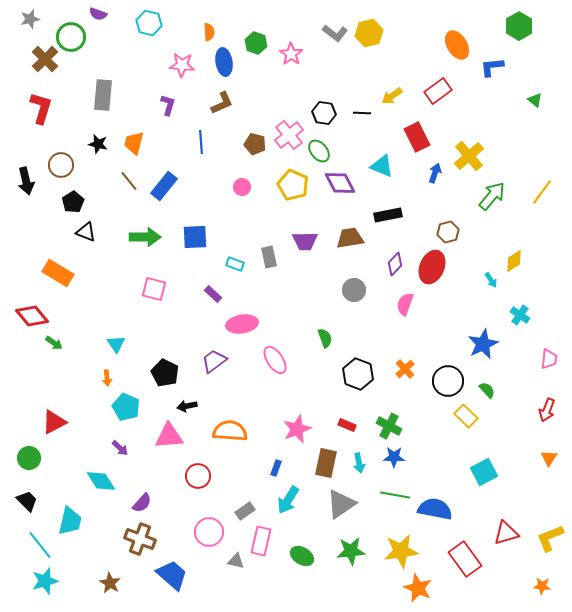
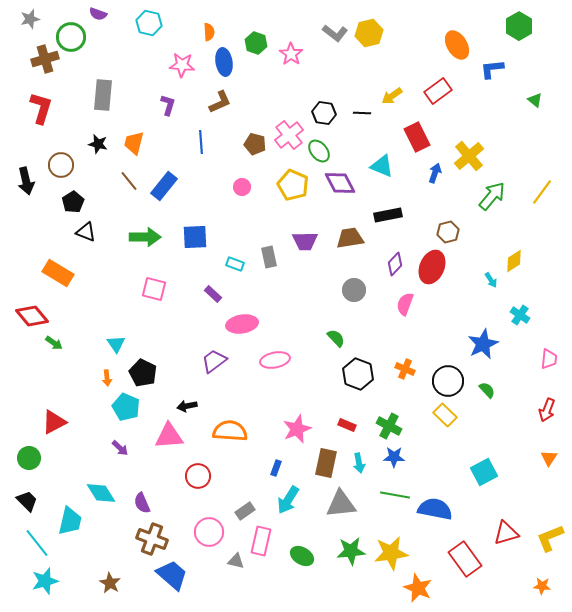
brown cross at (45, 59): rotated 28 degrees clockwise
blue L-shape at (492, 67): moved 2 px down
brown L-shape at (222, 103): moved 2 px left, 1 px up
green semicircle at (325, 338): moved 11 px right; rotated 24 degrees counterclockwise
pink ellipse at (275, 360): rotated 68 degrees counterclockwise
orange cross at (405, 369): rotated 24 degrees counterclockwise
black pentagon at (165, 373): moved 22 px left
yellow rectangle at (466, 416): moved 21 px left, 1 px up
cyan diamond at (101, 481): moved 12 px down
purple semicircle at (142, 503): rotated 115 degrees clockwise
gray triangle at (341, 504): rotated 28 degrees clockwise
brown cross at (140, 539): moved 12 px right
cyan line at (40, 545): moved 3 px left, 2 px up
yellow star at (401, 551): moved 10 px left, 2 px down
